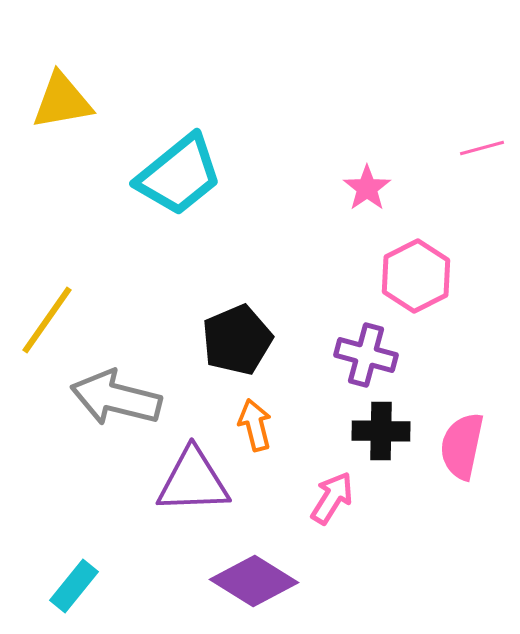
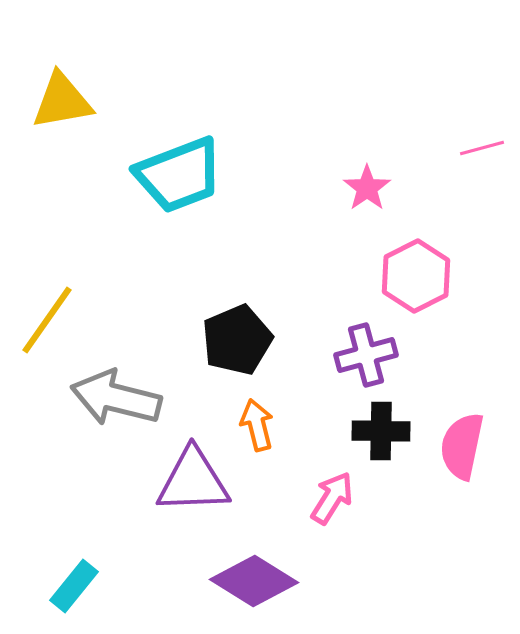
cyan trapezoid: rotated 18 degrees clockwise
purple cross: rotated 30 degrees counterclockwise
orange arrow: moved 2 px right
